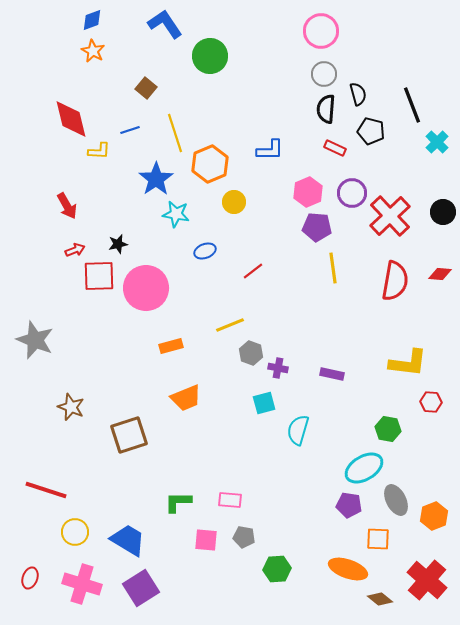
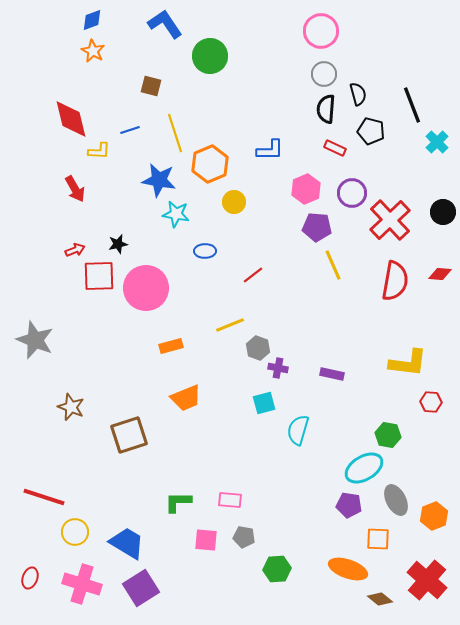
brown square at (146, 88): moved 5 px right, 2 px up; rotated 25 degrees counterclockwise
blue star at (156, 179): moved 3 px right, 1 px down; rotated 28 degrees counterclockwise
pink hexagon at (308, 192): moved 2 px left, 3 px up
red arrow at (67, 206): moved 8 px right, 17 px up
red cross at (390, 216): moved 4 px down
blue ellipse at (205, 251): rotated 20 degrees clockwise
yellow line at (333, 268): moved 3 px up; rotated 16 degrees counterclockwise
red line at (253, 271): moved 4 px down
gray hexagon at (251, 353): moved 7 px right, 5 px up
green hexagon at (388, 429): moved 6 px down
red line at (46, 490): moved 2 px left, 7 px down
blue trapezoid at (128, 540): moved 1 px left, 3 px down
